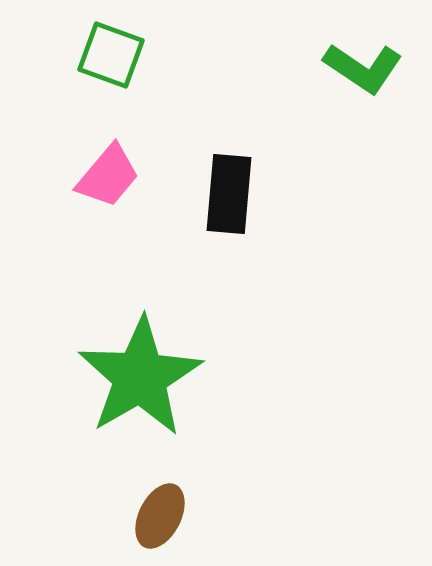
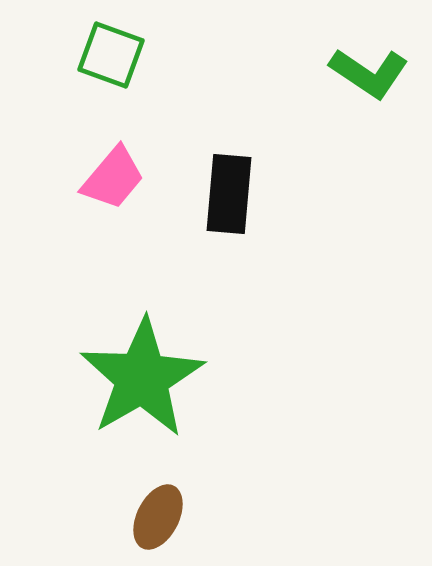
green L-shape: moved 6 px right, 5 px down
pink trapezoid: moved 5 px right, 2 px down
green star: moved 2 px right, 1 px down
brown ellipse: moved 2 px left, 1 px down
